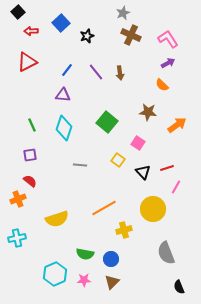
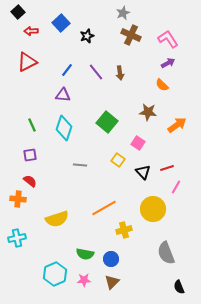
orange cross: rotated 28 degrees clockwise
